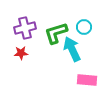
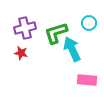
cyan circle: moved 5 px right, 4 px up
red star: rotated 16 degrees clockwise
